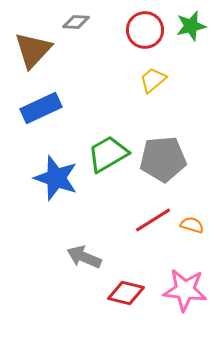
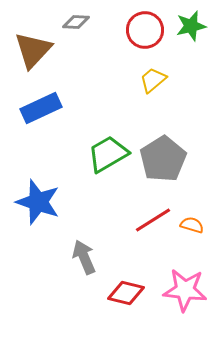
gray pentagon: rotated 27 degrees counterclockwise
blue star: moved 18 px left, 24 px down
gray arrow: rotated 44 degrees clockwise
